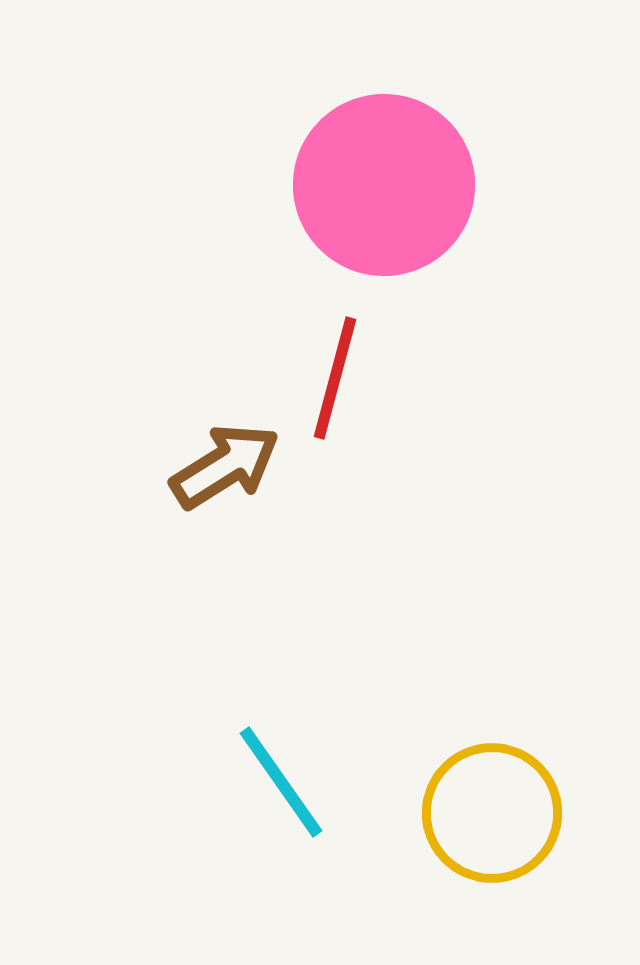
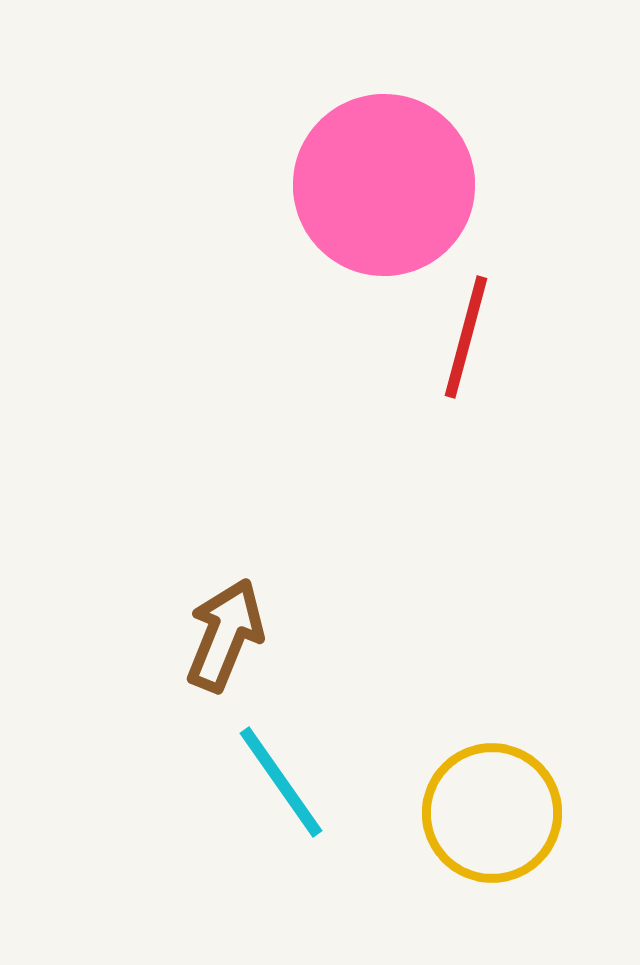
red line: moved 131 px right, 41 px up
brown arrow: moved 169 px down; rotated 36 degrees counterclockwise
